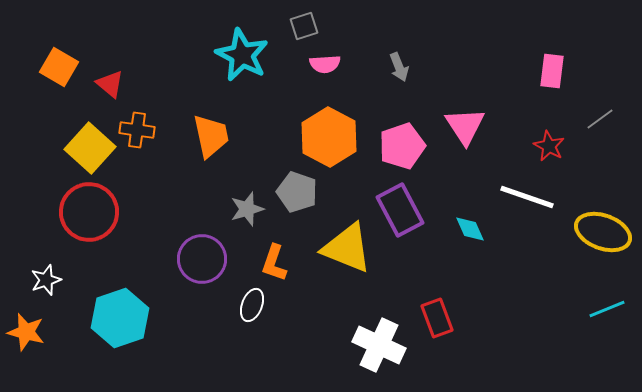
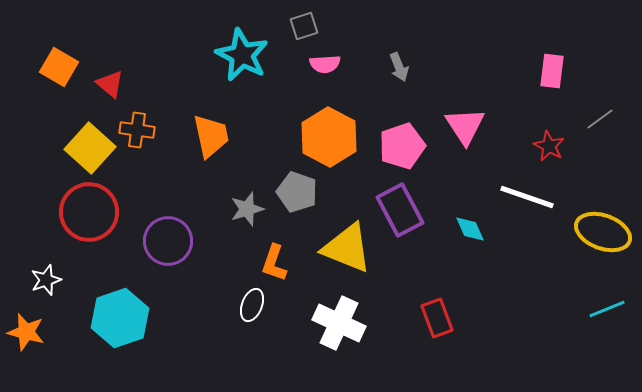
purple circle: moved 34 px left, 18 px up
white cross: moved 40 px left, 22 px up
